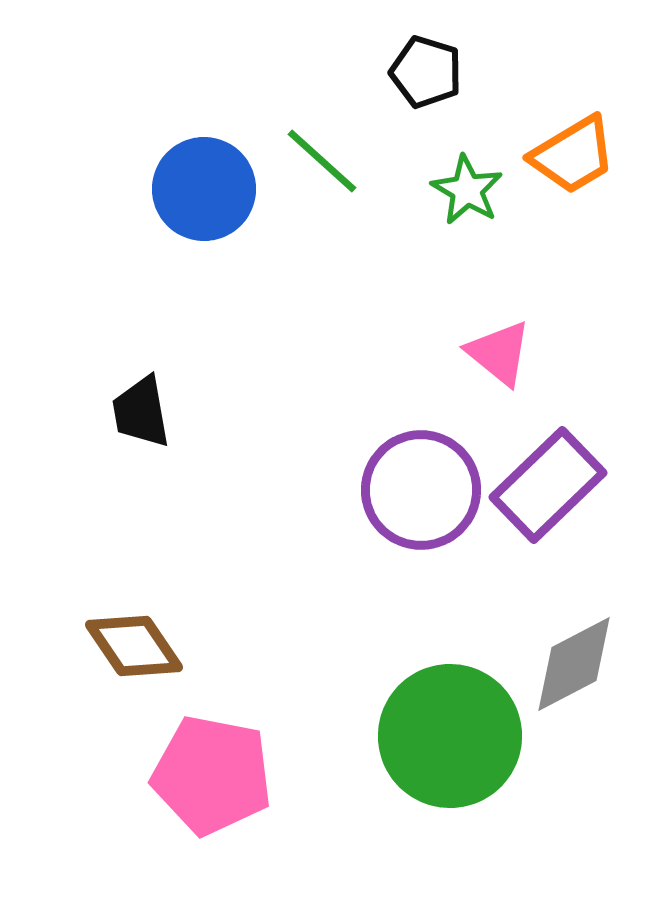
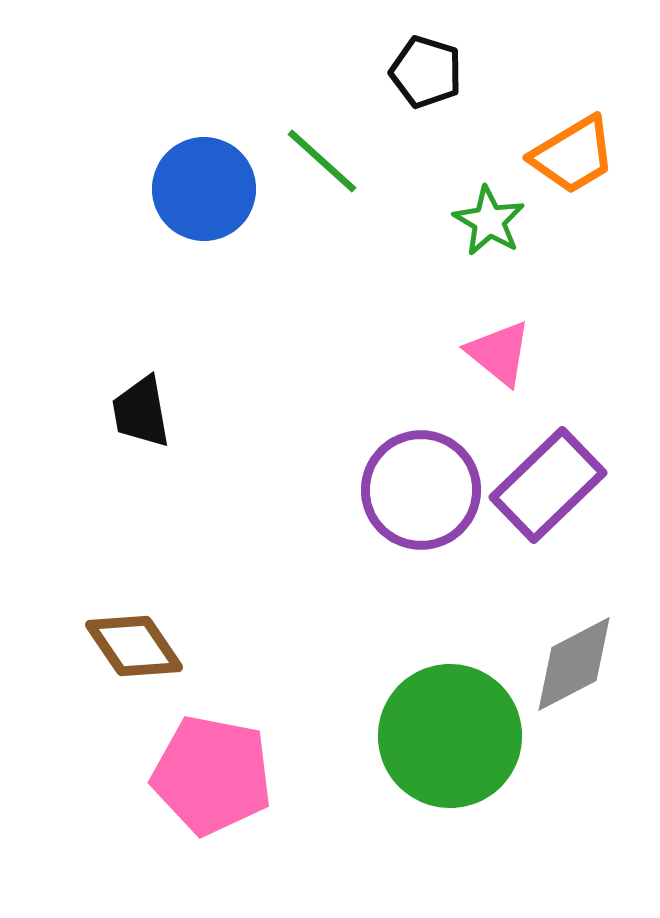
green star: moved 22 px right, 31 px down
